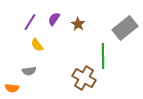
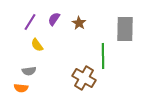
brown star: moved 1 px right, 1 px up
gray rectangle: moved 1 px down; rotated 50 degrees counterclockwise
orange semicircle: moved 9 px right
